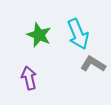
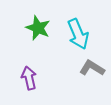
green star: moved 1 px left, 7 px up
gray L-shape: moved 1 px left, 4 px down
